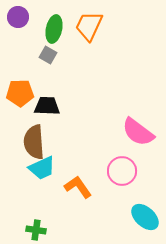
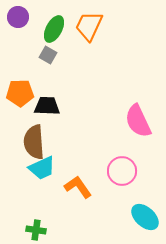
green ellipse: rotated 16 degrees clockwise
pink semicircle: moved 11 px up; rotated 28 degrees clockwise
